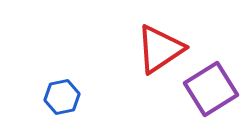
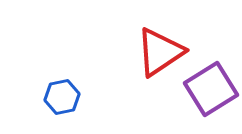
red triangle: moved 3 px down
